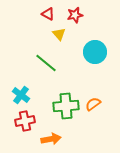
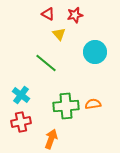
orange semicircle: rotated 28 degrees clockwise
red cross: moved 4 px left, 1 px down
orange arrow: rotated 60 degrees counterclockwise
